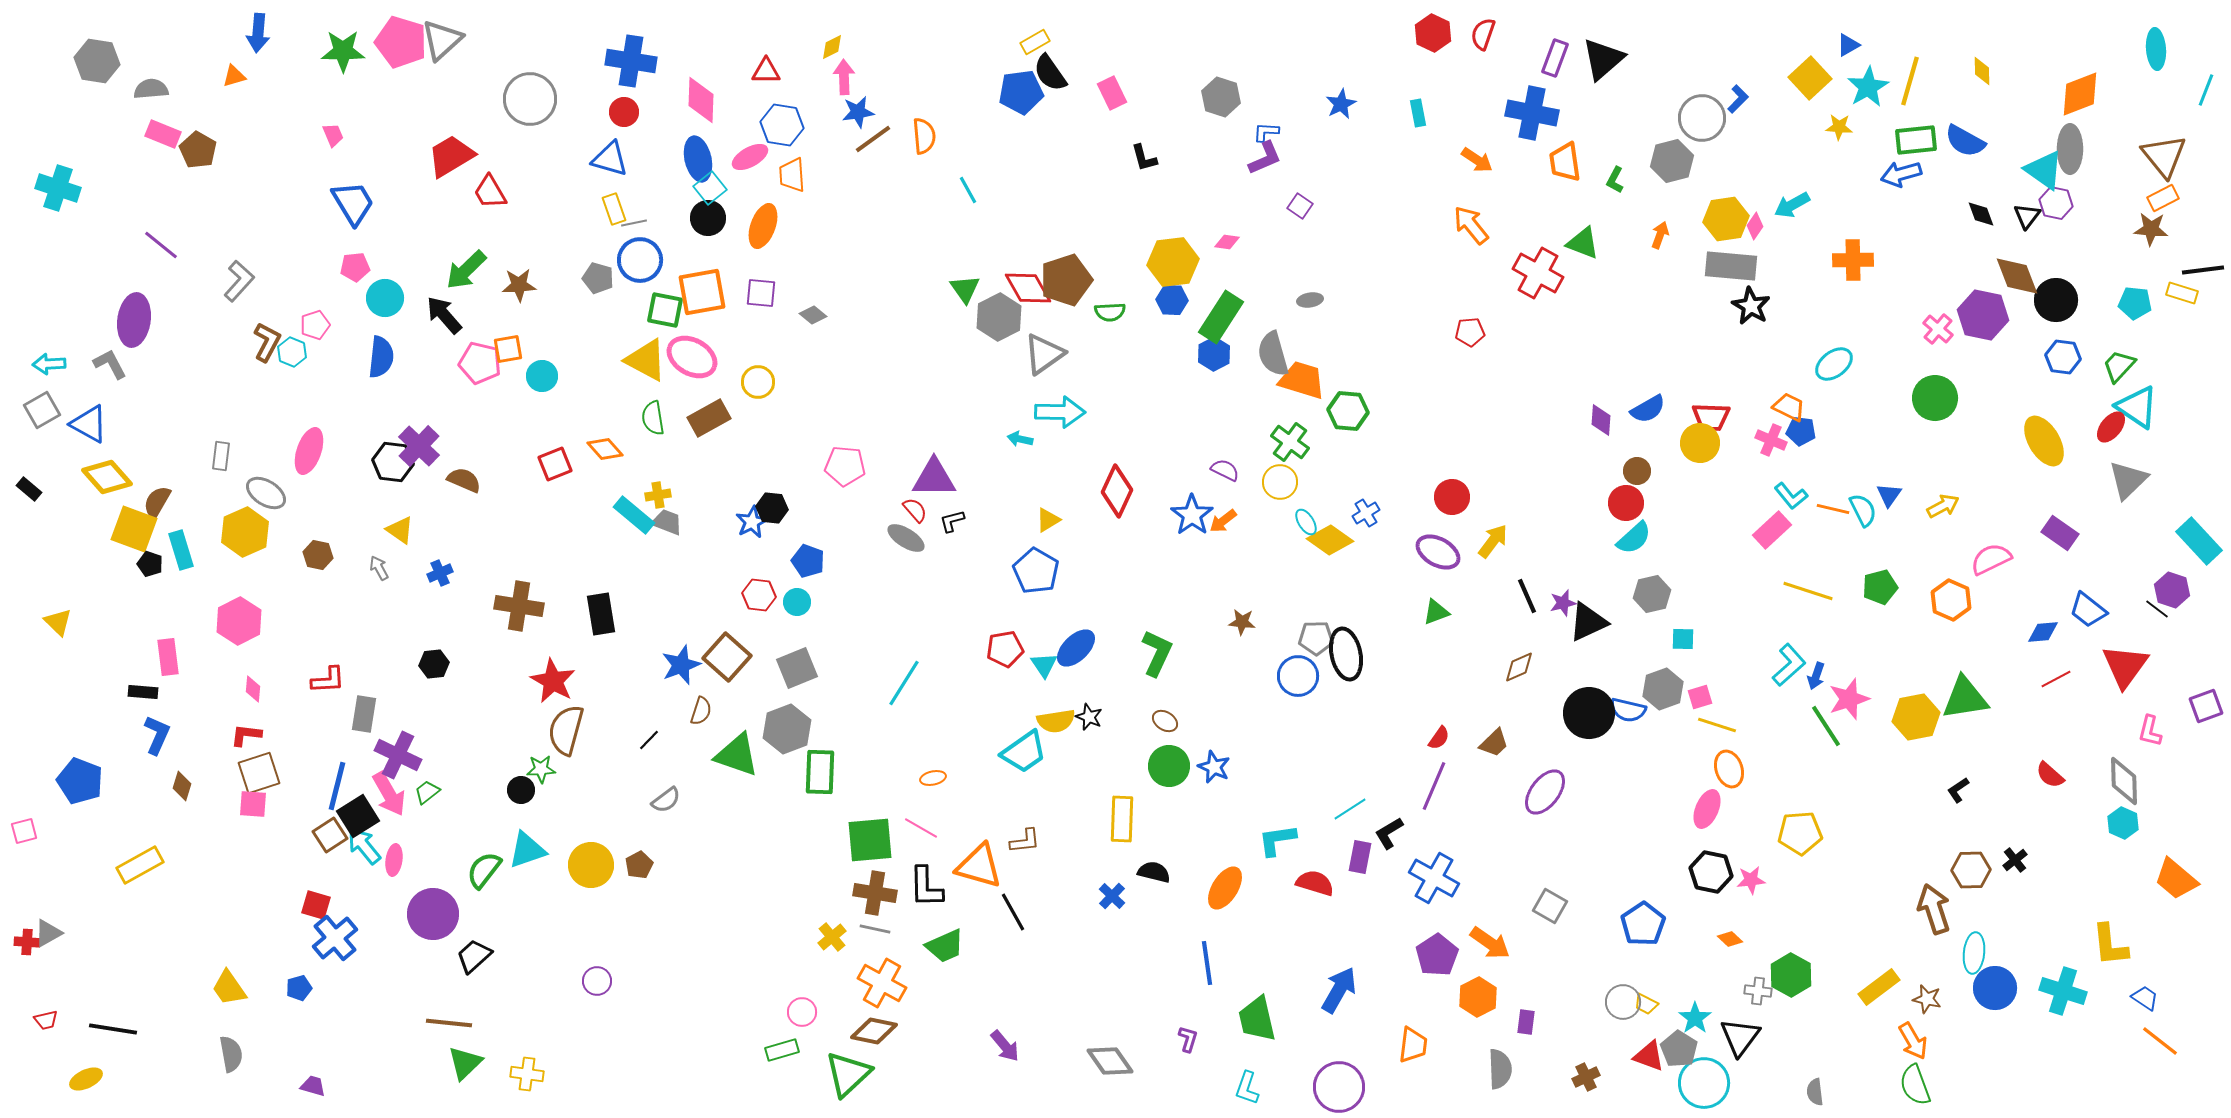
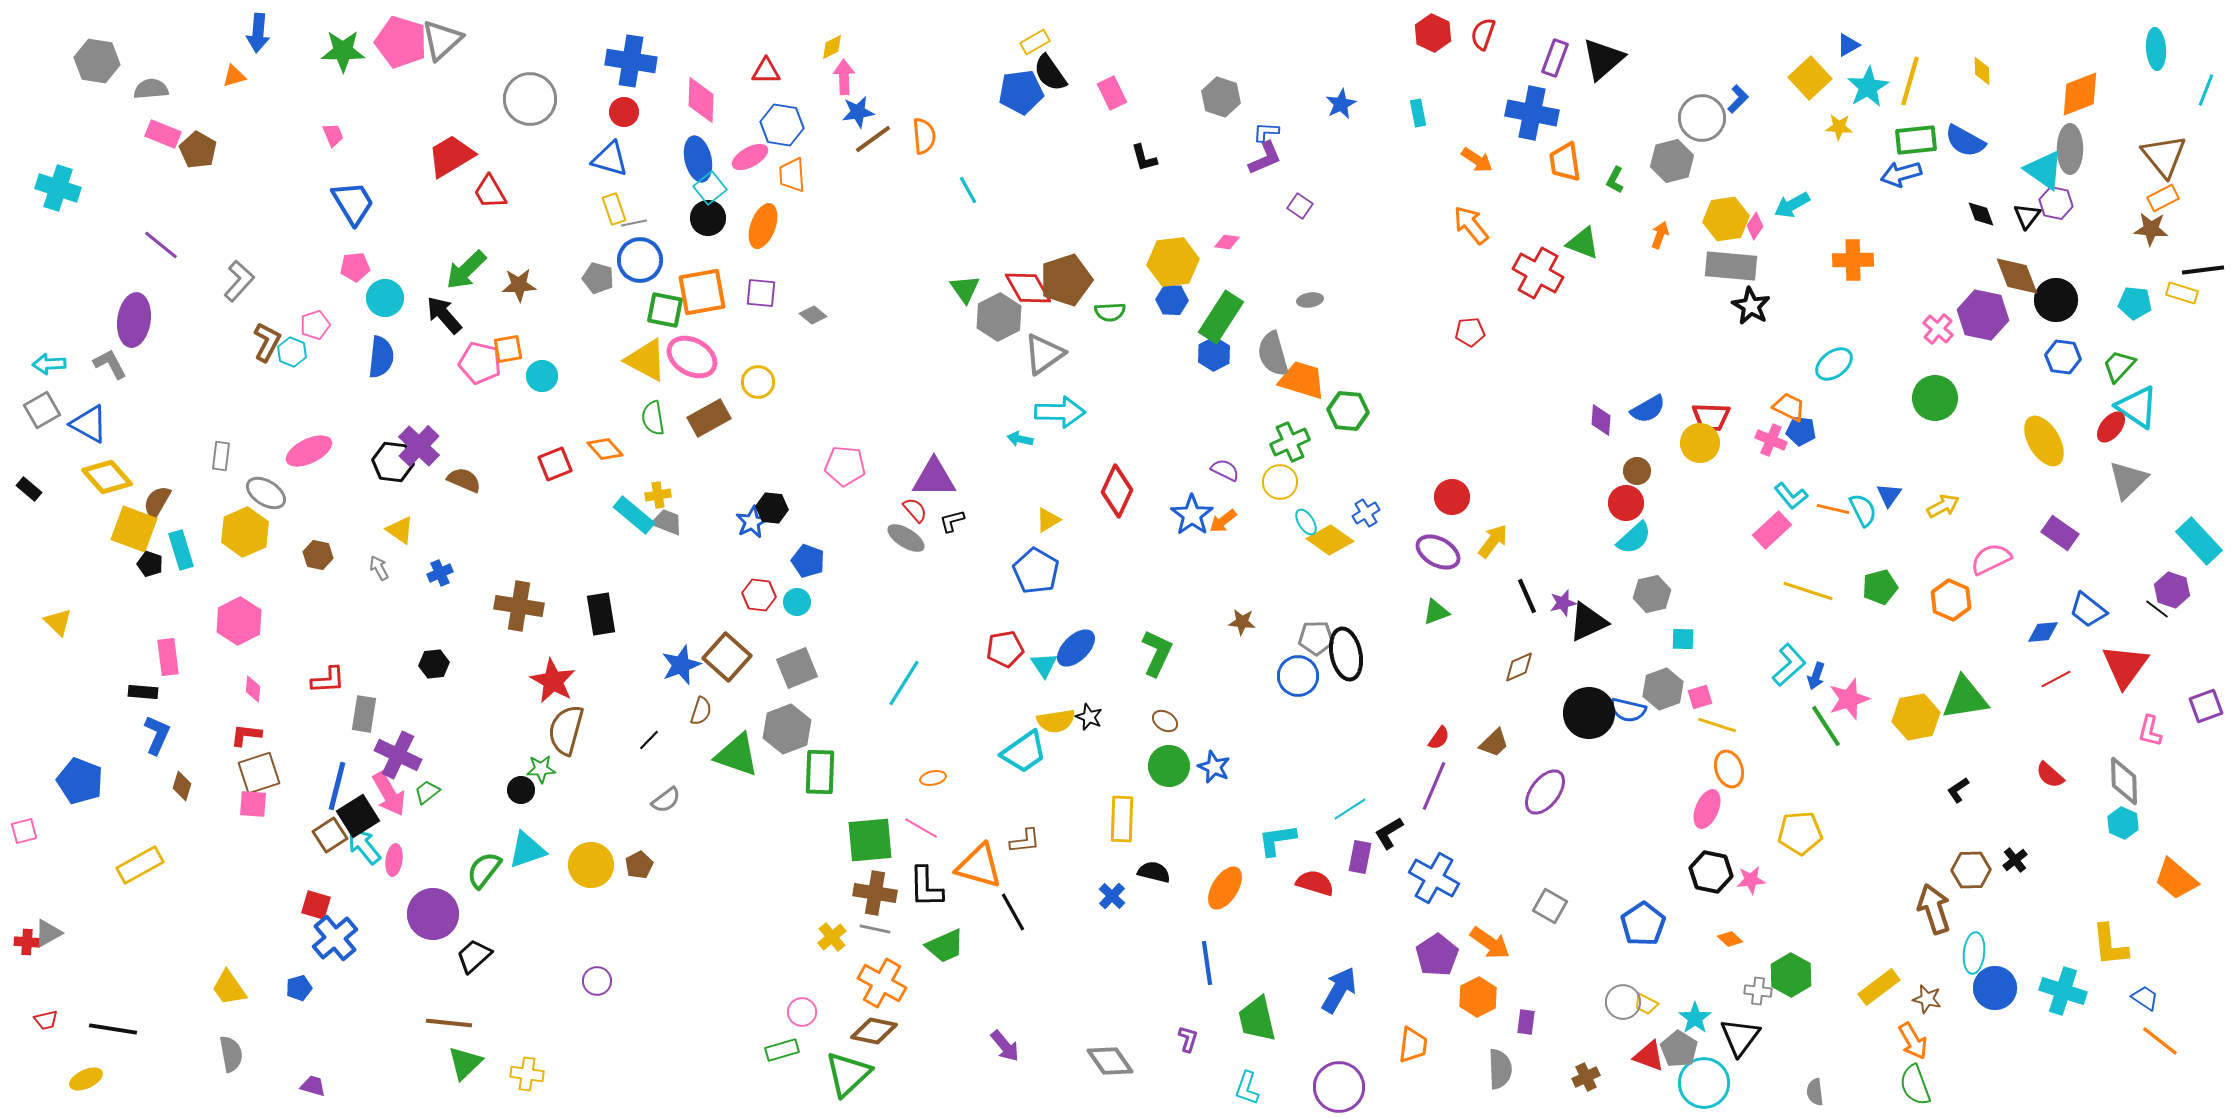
green cross at (1290, 442): rotated 30 degrees clockwise
pink ellipse at (309, 451): rotated 45 degrees clockwise
